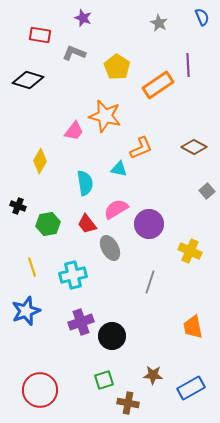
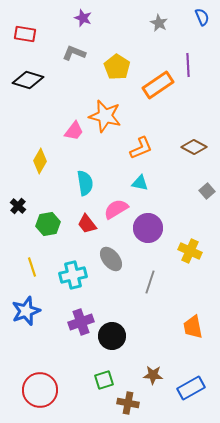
red rectangle: moved 15 px left, 1 px up
cyan triangle: moved 21 px right, 14 px down
black cross: rotated 21 degrees clockwise
purple circle: moved 1 px left, 4 px down
gray ellipse: moved 1 px right, 11 px down; rotated 10 degrees counterclockwise
